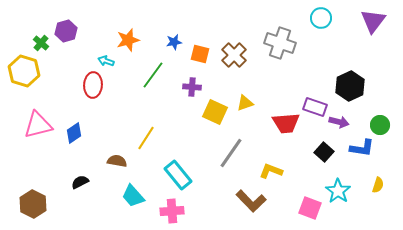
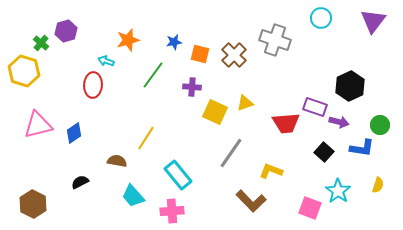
gray cross: moved 5 px left, 3 px up
